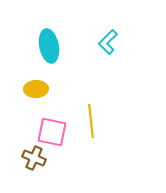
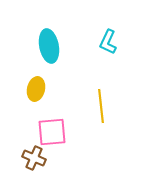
cyan L-shape: rotated 20 degrees counterclockwise
yellow ellipse: rotated 75 degrees counterclockwise
yellow line: moved 10 px right, 15 px up
pink square: rotated 16 degrees counterclockwise
